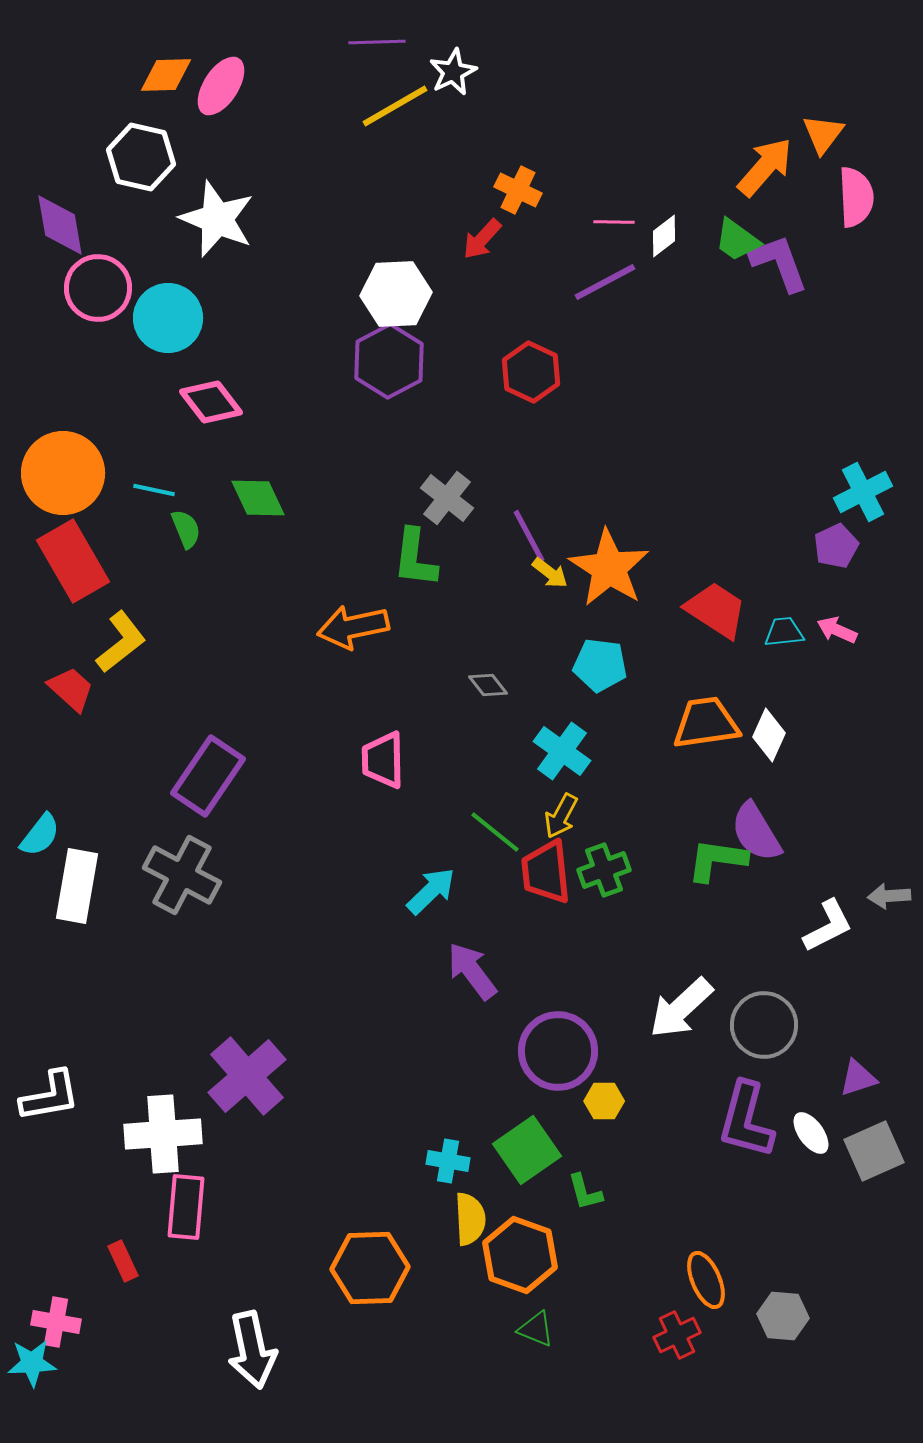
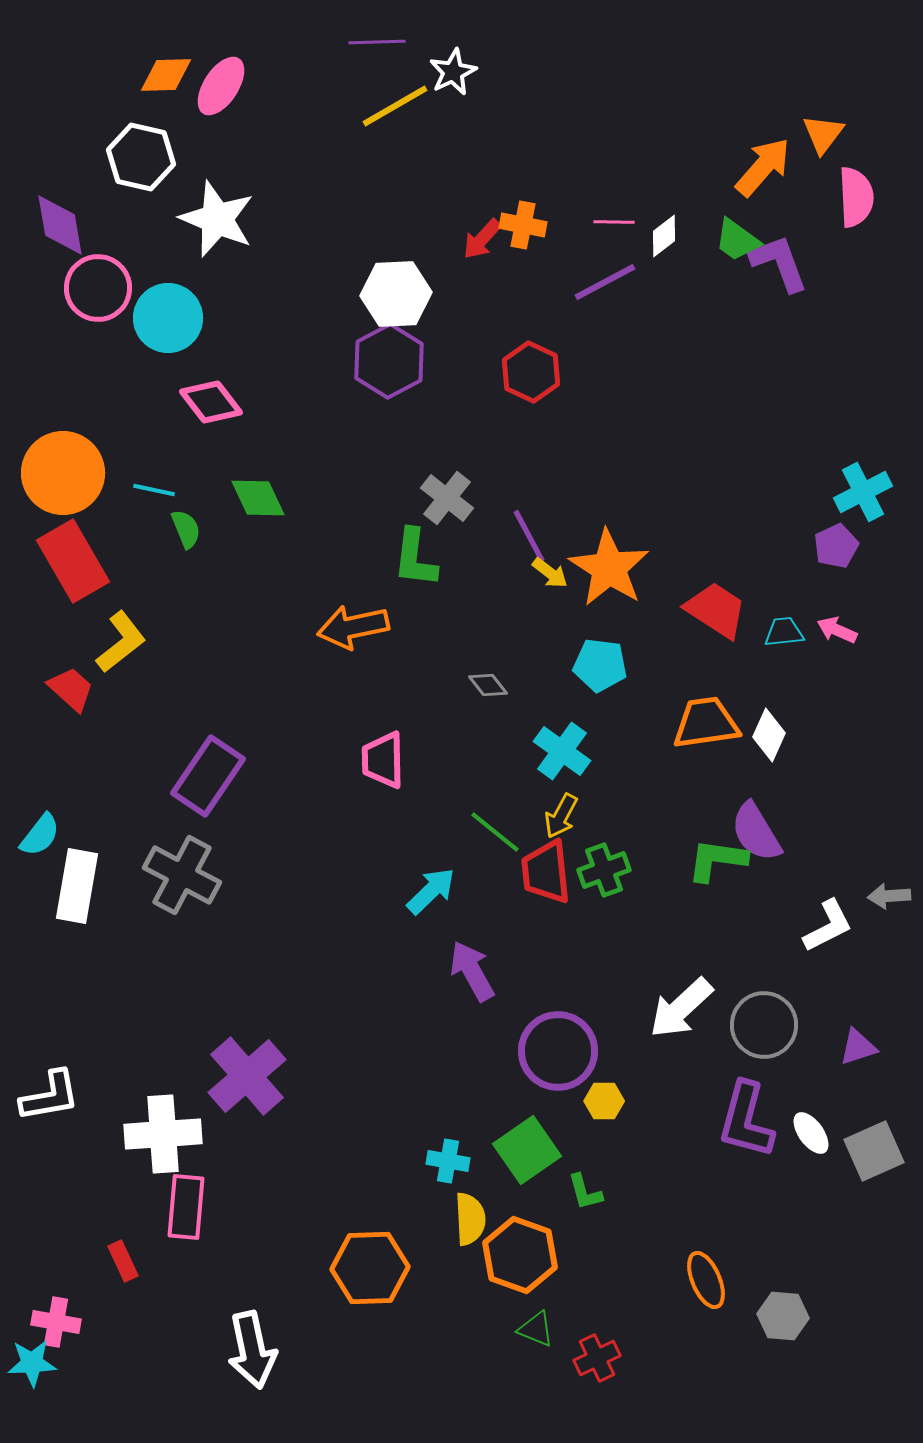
orange arrow at (765, 167): moved 2 px left
orange cross at (518, 190): moved 5 px right, 35 px down; rotated 15 degrees counterclockwise
purple arrow at (472, 971): rotated 8 degrees clockwise
purple triangle at (858, 1078): moved 31 px up
red cross at (677, 1335): moved 80 px left, 23 px down
